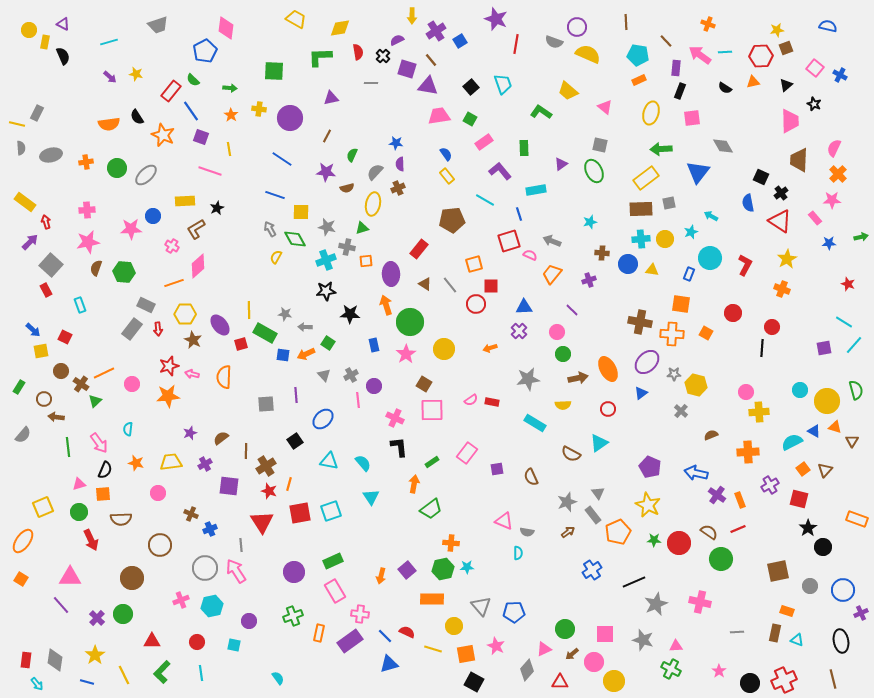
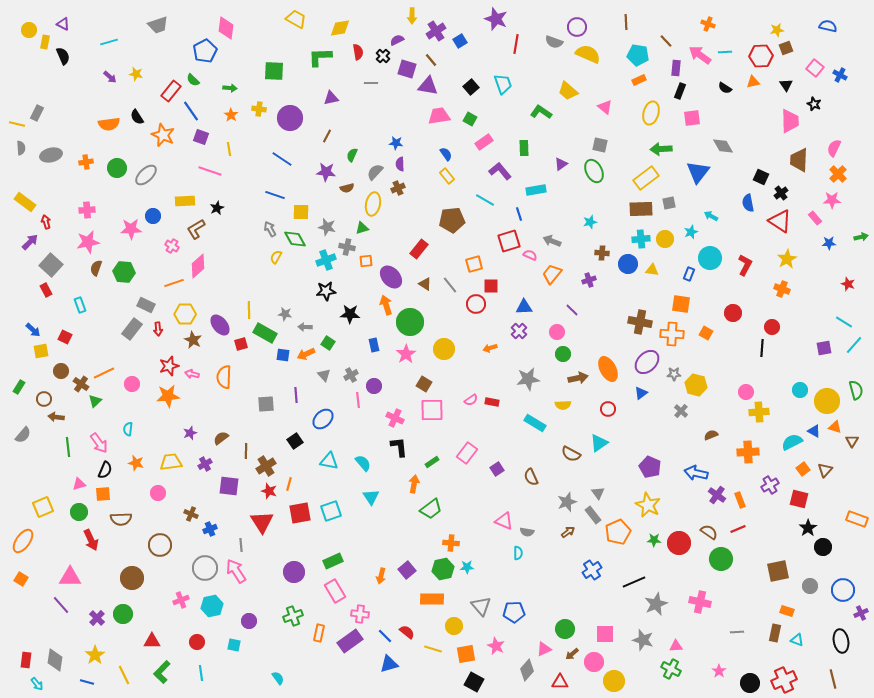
black triangle at (786, 85): rotated 24 degrees counterclockwise
purple ellipse at (391, 274): moved 3 px down; rotated 40 degrees counterclockwise
purple square at (497, 469): rotated 24 degrees counterclockwise
red semicircle at (407, 632): rotated 14 degrees clockwise
